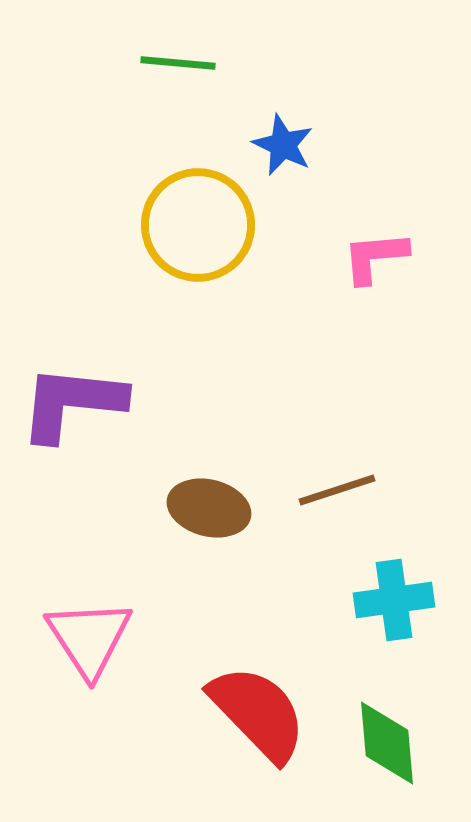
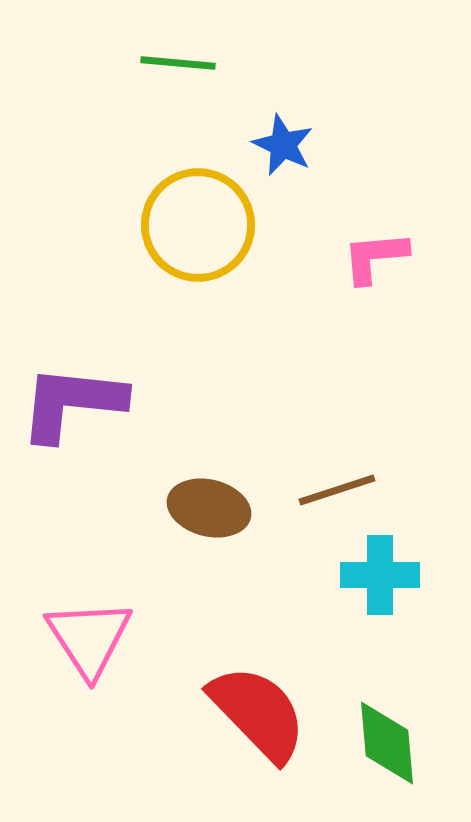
cyan cross: moved 14 px left, 25 px up; rotated 8 degrees clockwise
